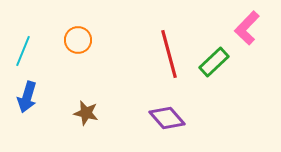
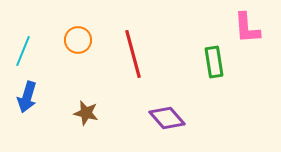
pink L-shape: rotated 48 degrees counterclockwise
red line: moved 36 px left
green rectangle: rotated 56 degrees counterclockwise
